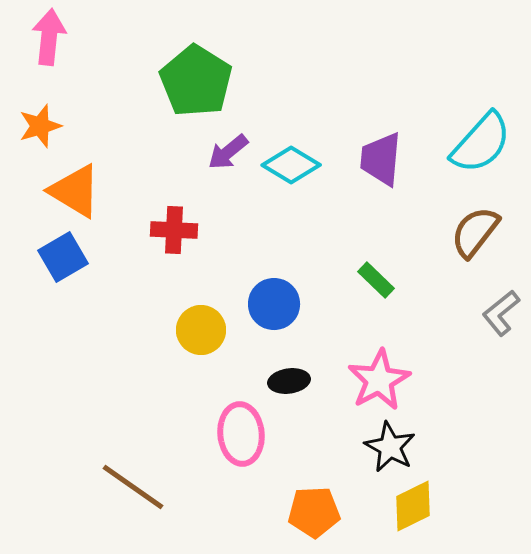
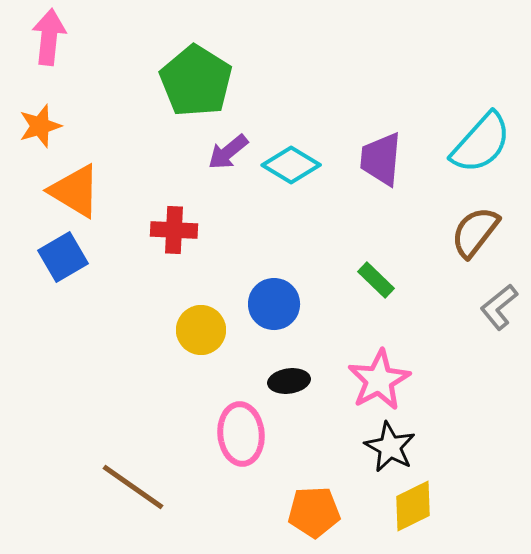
gray L-shape: moved 2 px left, 6 px up
